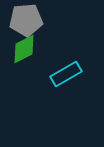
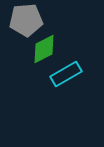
green diamond: moved 20 px right
